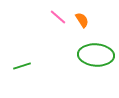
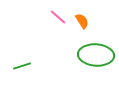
orange semicircle: moved 1 px down
